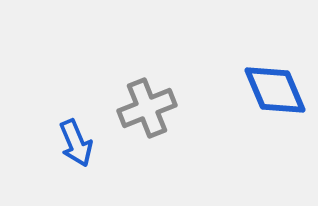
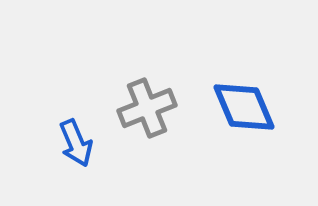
blue diamond: moved 31 px left, 17 px down
